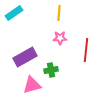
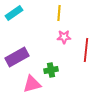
pink star: moved 4 px right, 1 px up
purple rectangle: moved 8 px left
pink triangle: moved 1 px up
